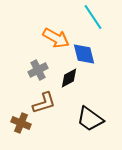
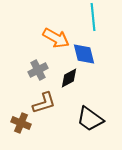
cyan line: rotated 28 degrees clockwise
